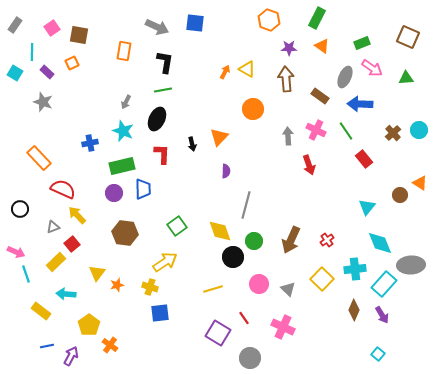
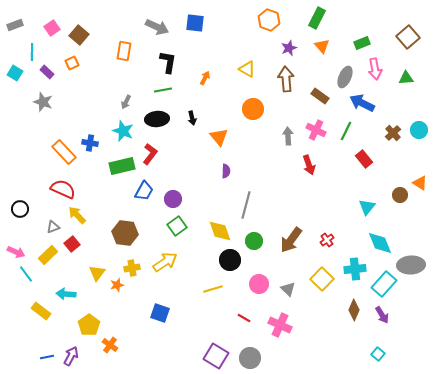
gray rectangle at (15, 25): rotated 35 degrees clockwise
brown square at (79, 35): rotated 30 degrees clockwise
brown square at (408, 37): rotated 25 degrees clockwise
orange triangle at (322, 46): rotated 14 degrees clockwise
purple star at (289, 48): rotated 21 degrees counterclockwise
black L-shape at (165, 62): moved 3 px right
pink arrow at (372, 68): moved 3 px right, 1 px down; rotated 45 degrees clockwise
orange arrow at (225, 72): moved 20 px left, 6 px down
blue arrow at (360, 104): moved 2 px right, 1 px up; rotated 25 degrees clockwise
black ellipse at (157, 119): rotated 60 degrees clockwise
green line at (346, 131): rotated 60 degrees clockwise
orange triangle at (219, 137): rotated 24 degrees counterclockwise
blue cross at (90, 143): rotated 21 degrees clockwise
black arrow at (192, 144): moved 26 px up
red L-shape at (162, 154): moved 12 px left; rotated 35 degrees clockwise
orange rectangle at (39, 158): moved 25 px right, 6 px up
blue trapezoid at (143, 189): moved 1 px right, 2 px down; rotated 30 degrees clockwise
purple circle at (114, 193): moved 59 px right, 6 px down
brown arrow at (291, 240): rotated 12 degrees clockwise
black circle at (233, 257): moved 3 px left, 3 px down
yellow rectangle at (56, 262): moved 8 px left, 7 px up
cyan line at (26, 274): rotated 18 degrees counterclockwise
yellow cross at (150, 287): moved 18 px left, 19 px up; rotated 28 degrees counterclockwise
blue square at (160, 313): rotated 24 degrees clockwise
red line at (244, 318): rotated 24 degrees counterclockwise
pink cross at (283, 327): moved 3 px left, 2 px up
purple square at (218, 333): moved 2 px left, 23 px down
blue line at (47, 346): moved 11 px down
